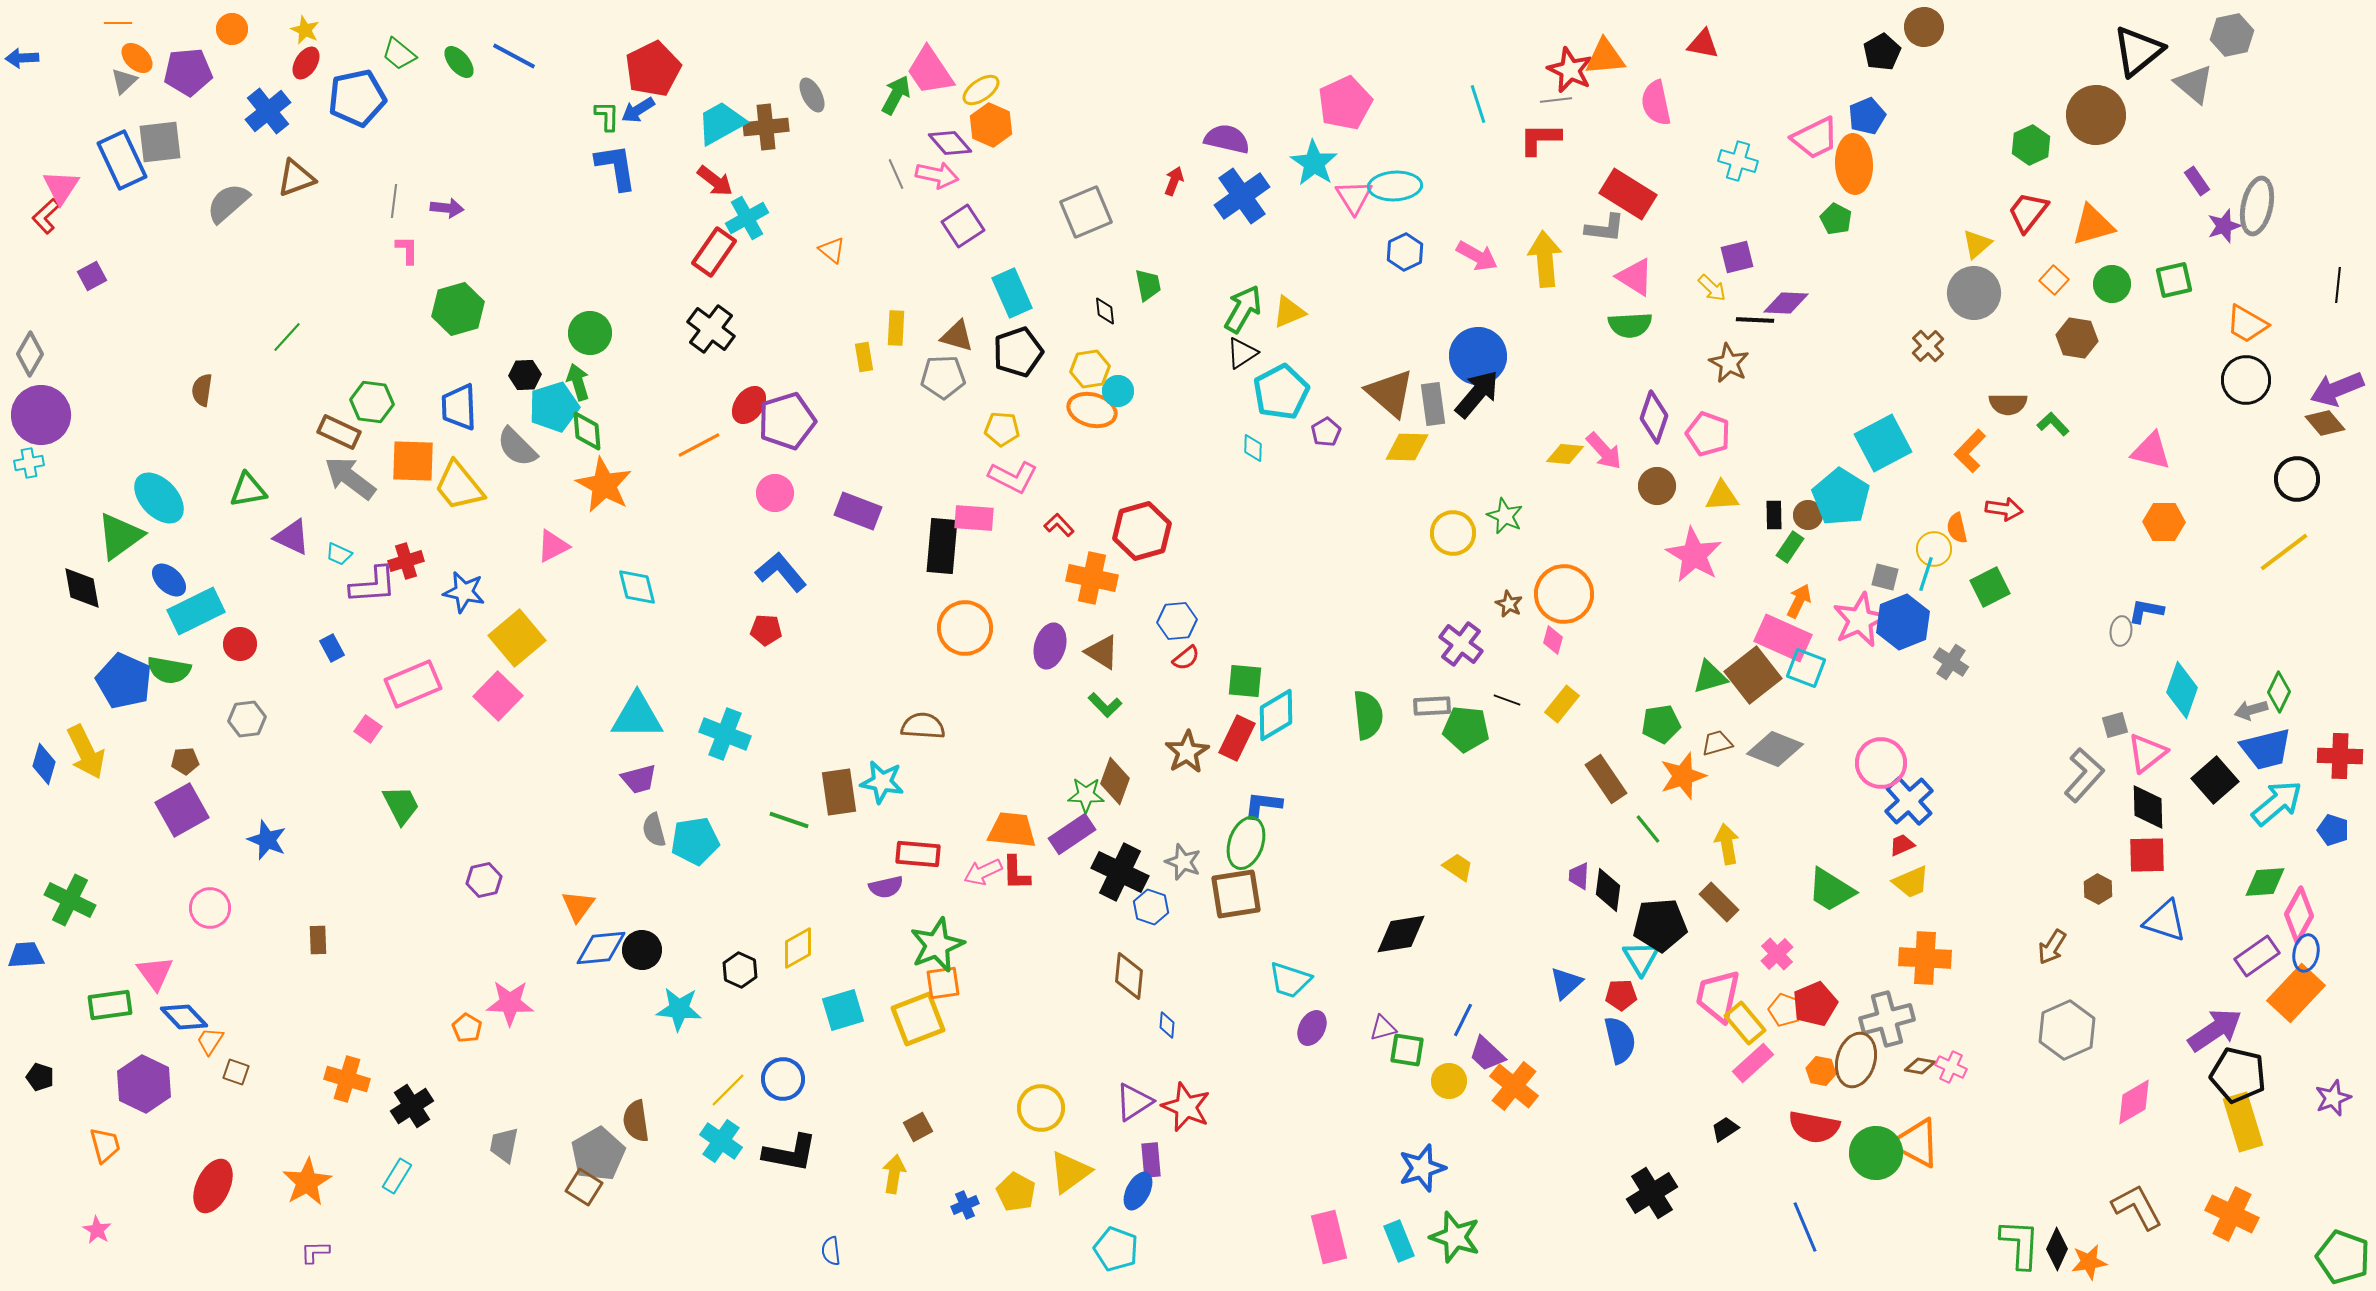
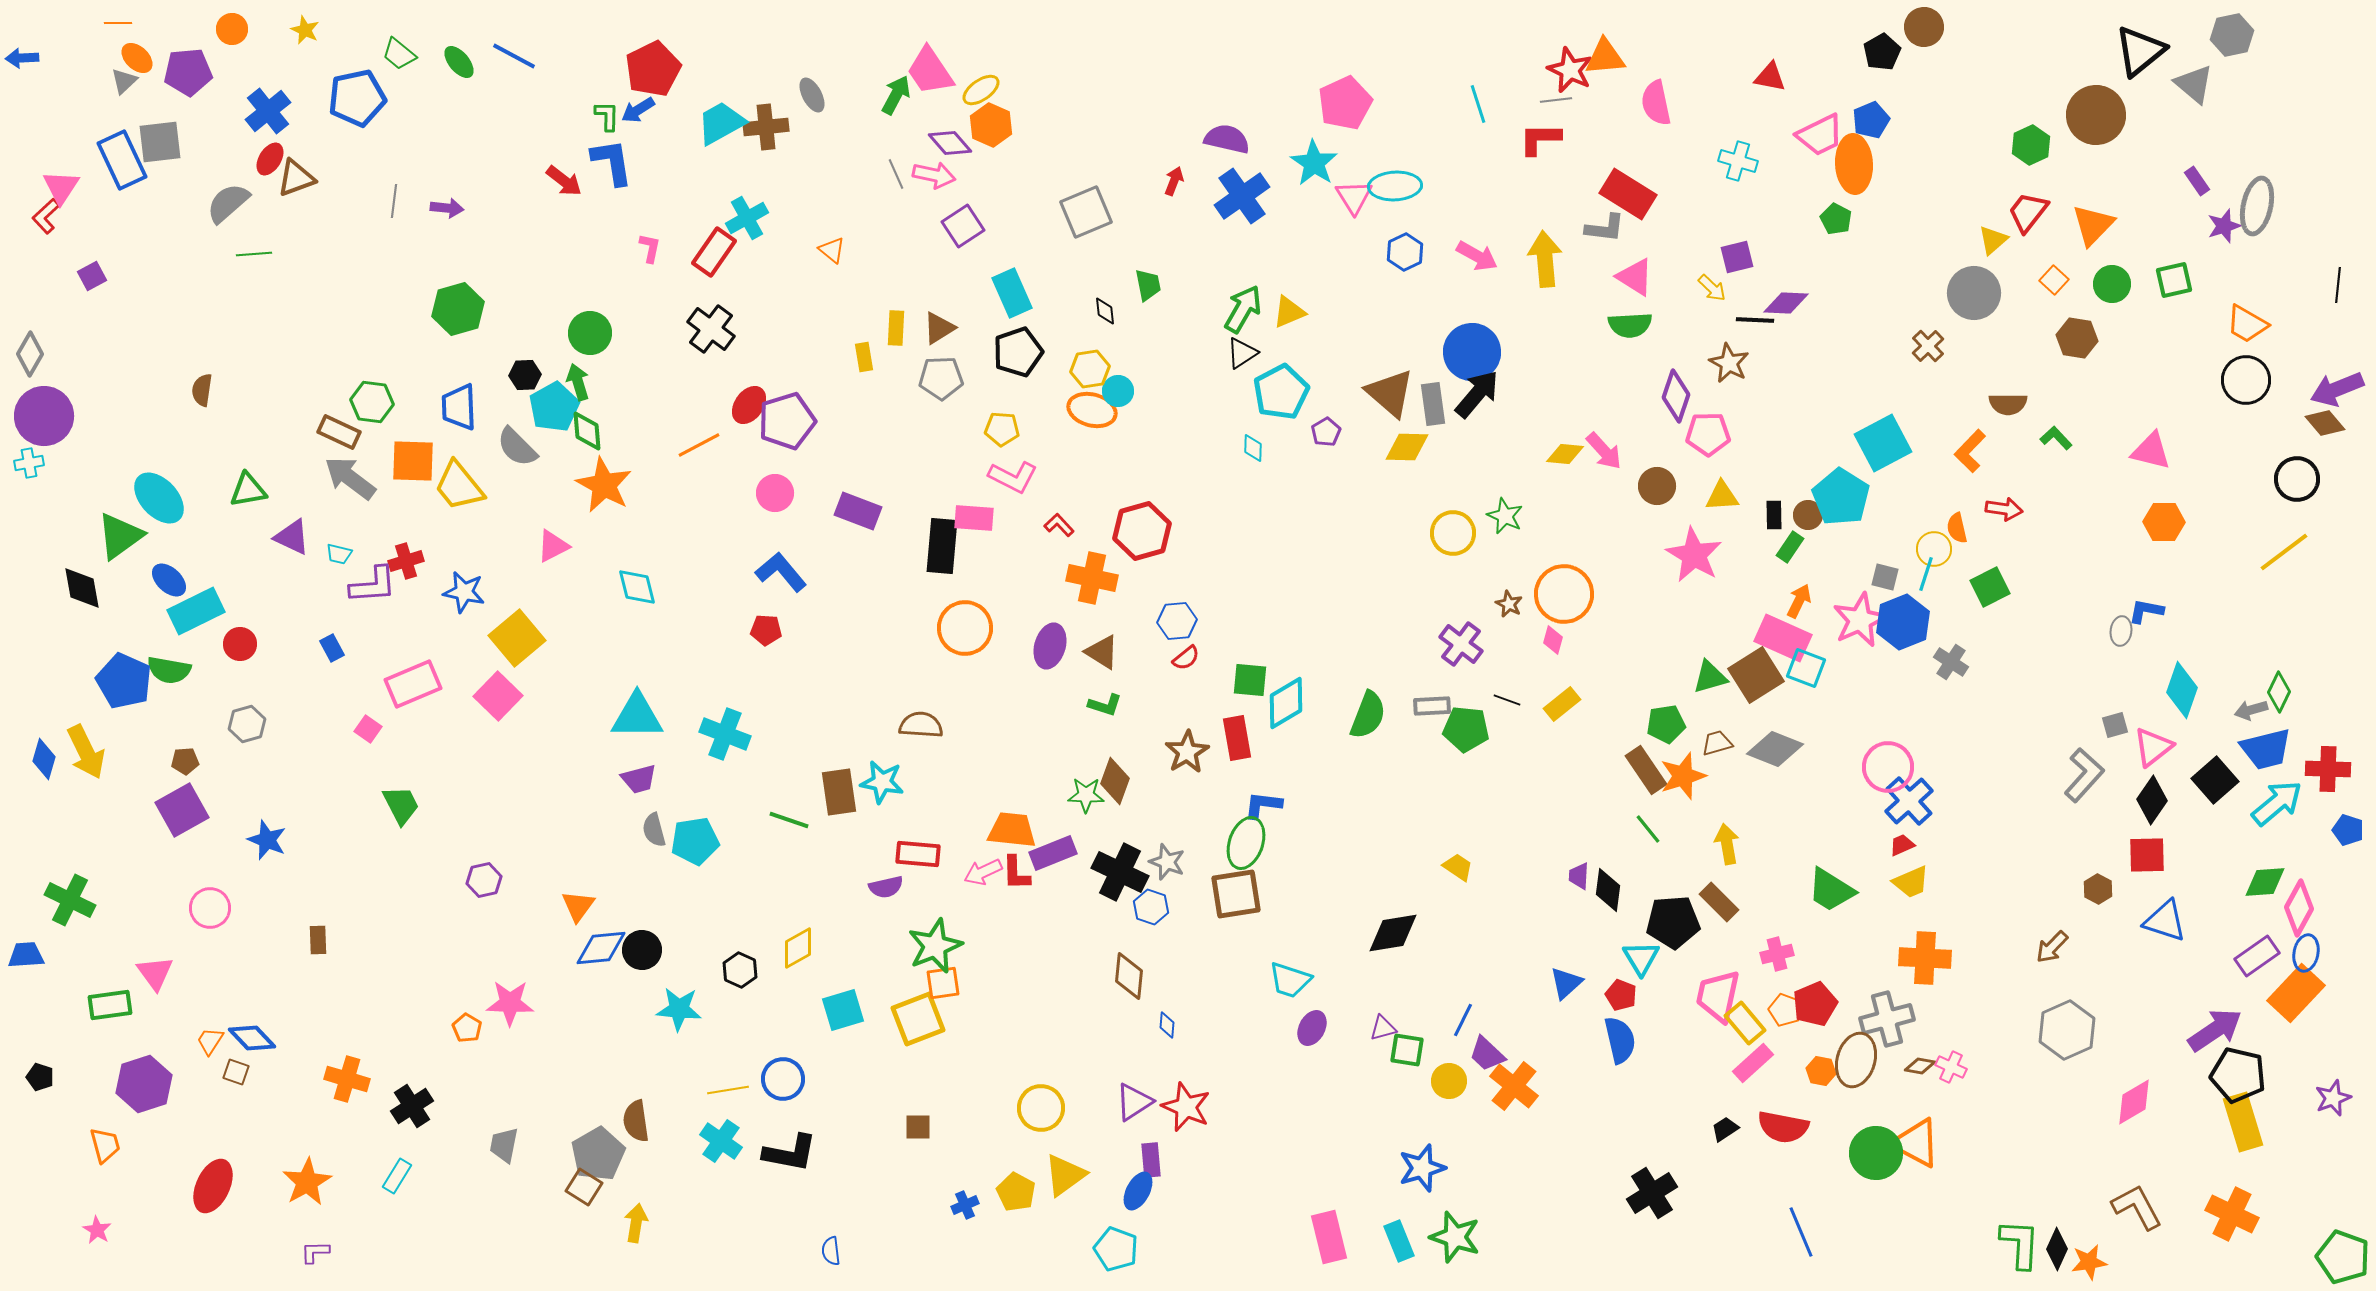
red triangle at (1703, 44): moved 67 px right, 33 px down
black triangle at (2138, 51): moved 2 px right
red ellipse at (306, 63): moved 36 px left, 96 px down
blue pentagon at (1867, 116): moved 4 px right, 4 px down
pink trapezoid at (1815, 138): moved 5 px right, 3 px up
blue L-shape at (616, 167): moved 4 px left, 5 px up
pink arrow at (937, 175): moved 3 px left
red arrow at (715, 181): moved 151 px left
orange triangle at (2093, 225): rotated 30 degrees counterclockwise
yellow triangle at (1977, 244): moved 16 px right, 4 px up
pink L-shape at (407, 250): moved 243 px right, 2 px up; rotated 12 degrees clockwise
brown triangle at (957, 336): moved 18 px left, 8 px up; rotated 48 degrees counterclockwise
green line at (287, 337): moved 33 px left, 83 px up; rotated 44 degrees clockwise
blue circle at (1478, 356): moved 6 px left, 4 px up
gray pentagon at (943, 377): moved 2 px left, 1 px down
cyan pentagon at (554, 407): rotated 12 degrees counterclockwise
purple circle at (41, 415): moved 3 px right, 1 px down
purple diamond at (1654, 417): moved 22 px right, 21 px up
green L-shape at (2053, 424): moved 3 px right, 14 px down
pink pentagon at (1708, 434): rotated 21 degrees counterclockwise
cyan trapezoid at (339, 554): rotated 12 degrees counterclockwise
brown square at (1753, 675): moved 3 px right; rotated 6 degrees clockwise
green square at (1245, 681): moved 5 px right, 1 px up
yellow rectangle at (1562, 704): rotated 12 degrees clockwise
green L-shape at (1105, 705): rotated 28 degrees counterclockwise
cyan diamond at (1276, 715): moved 10 px right, 12 px up
green semicircle at (1368, 715): rotated 27 degrees clockwise
gray hexagon at (247, 719): moved 5 px down; rotated 9 degrees counterclockwise
green pentagon at (1661, 724): moved 5 px right
brown semicircle at (923, 726): moved 2 px left, 1 px up
red rectangle at (1237, 738): rotated 36 degrees counterclockwise
pink triangle at (2147, 753): moved 6 px right, 6 px up
red cross at (2340, 756): moved 12 px left, 13 px down
pink circle at (1881, 763): moved 7 px right, 4 px down
blue diamond at (44, 764): moved 5 px up
brown rectangle at (1606, 779): moved 40 px right, 9 px up
black diamond at (2148, 807): moved 4 px right, 7 px up; rotated 36 degrees clockwise
blue pentagon at (2333, 830): moved 15 px right
purple rectangle at (1072, 834): moved 19 px left, 19 px down; rotated 12 degrees clockwise
gray star at (1183, 862): moved 16 px left
pink diamond at (2299, 915): moved 7 px up
black pentagon at (1660, 925): moved 13 px right, 3 px up
black diamond at (1401, 934): moved 8 px left, 1 px up
green star at (937, 945): moved 2 px left, 1 px down
brown arrow at (2052, 947): rotated 12 degrees clockwise
pink cross at (1777, 954): rotated 28 degrees clockwise
red pentagon at (1621, 995): rotated 24 degrees clockwise
blue diamond at (184, 1017): moved 68 px right, 21 px down
purple hexagon at (144, 1084): rotated 16 degrees clockwise
yellow line at (728, 1090): rotated 36 degrees clockwise
brown square at (918, 1127): rotated 28 degrees clockwise
red semicircle at (1814, 1127): moved 31 px left
yellow triangle at (1070, 1172): moved 5 px left, 3 px down
yellow arrow at (894, 1174): moved 258 px left, 49 px down
blue line at (1805, 1227): moved 4 px left, 5 px down
